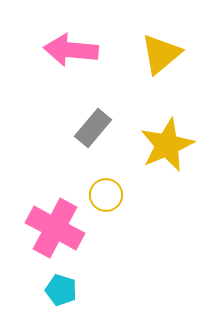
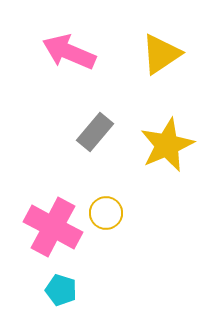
pink arrow: moved 2 px left, 2 px down; rotated 18 degrees clockwise
yellow triangle: rotated 6 degrees clockwise
gray rectangle: moved 2 px right, 4 px down
yellow circle: moved 18 px down
pink cross: moved 2 px left, 1 px up
